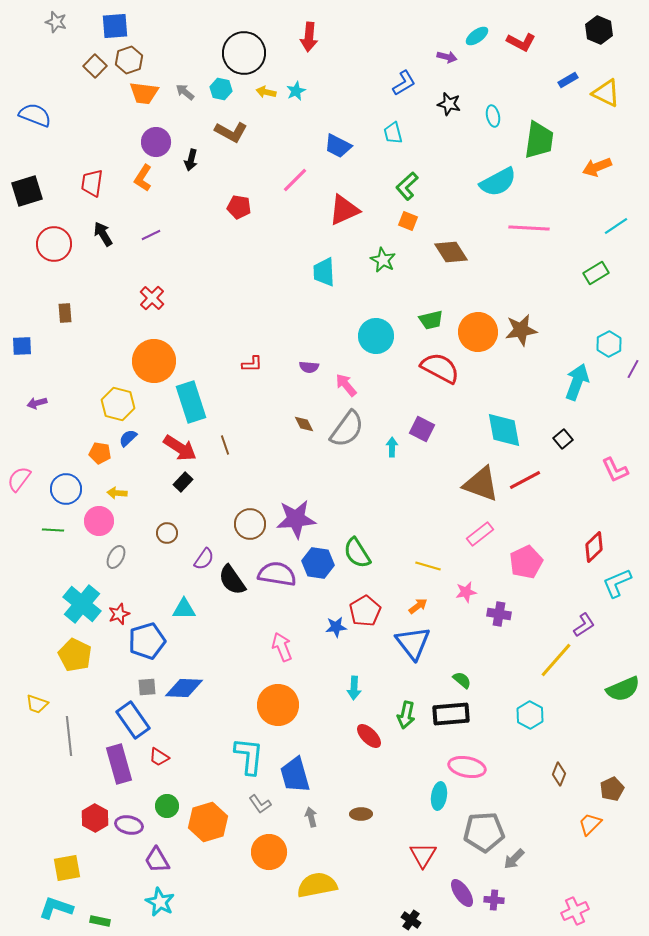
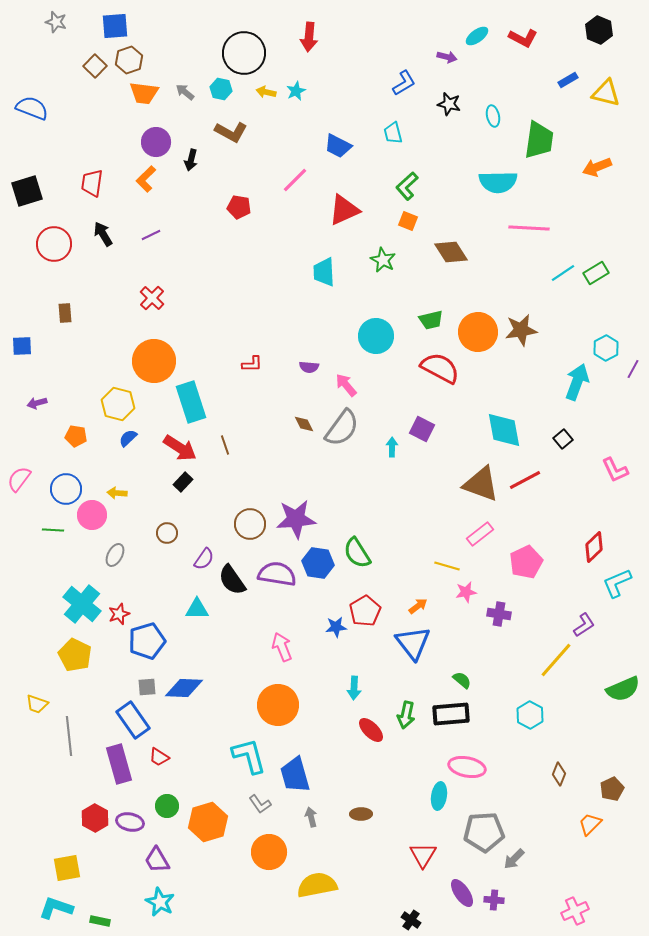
red L-shape at (521, 42): moved 2 px right, 4 px up
yellow triangle at (606, 93): rotated 12 degrees counterclockwise
blue semicircle at (35, 115): moved 3 px left, 7 px up
orange L-shape at (143, 178): moved 3 px right, 1 px down; rotated 12 degrees clockwise
cyan semicircle at (498, 182): rotated 27 degrees clockwise
cyan line at (616, 226): moved 53 px left, 47 px down
cyan hexagon at (609, 344): moved 3 px left, 4 px down
gray semicircle at (347, 429): moved 5 px left, 1 px up
orange pentagon at (100, 453): moved 24 px left, 17 px up
pink circle at (99, 521): moved 7 px left, 6 px up
gray ellipse at (116, 557): moved 1 px left, 2 px up
yellow line at (428, 566): moved 19 px right
cyan triangle at (184, 609): moved 13 px right
red ellipse at (369, 736): moved 2 px right, 6 px up
cyan L-shape at (249, 756): rotated 21 degrees counterclockwise
purple ellipse at (129, 825): moved 1 px right, 3 px up
